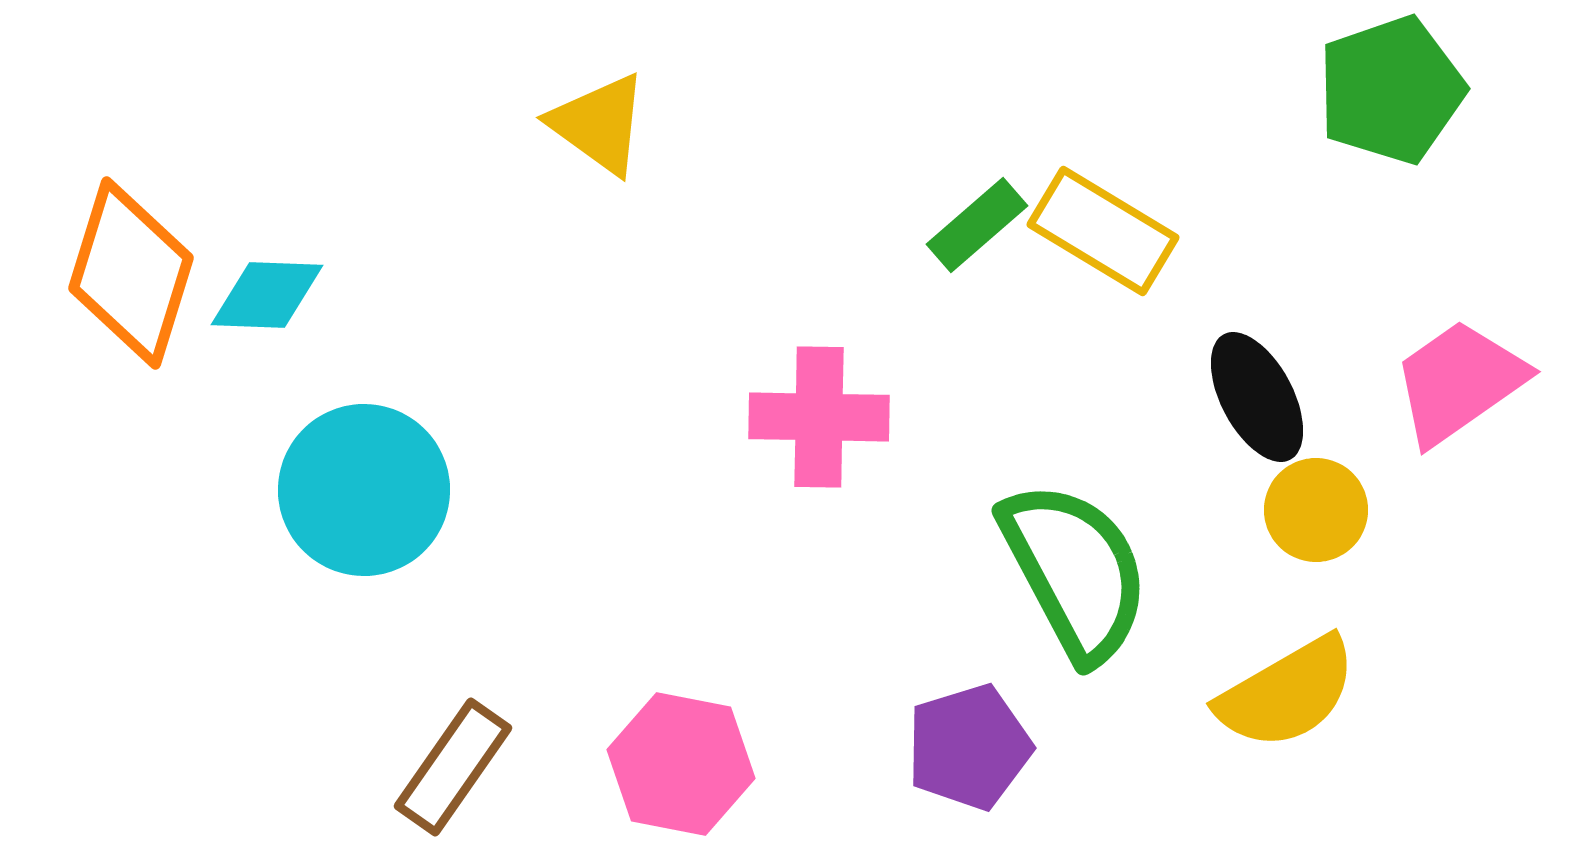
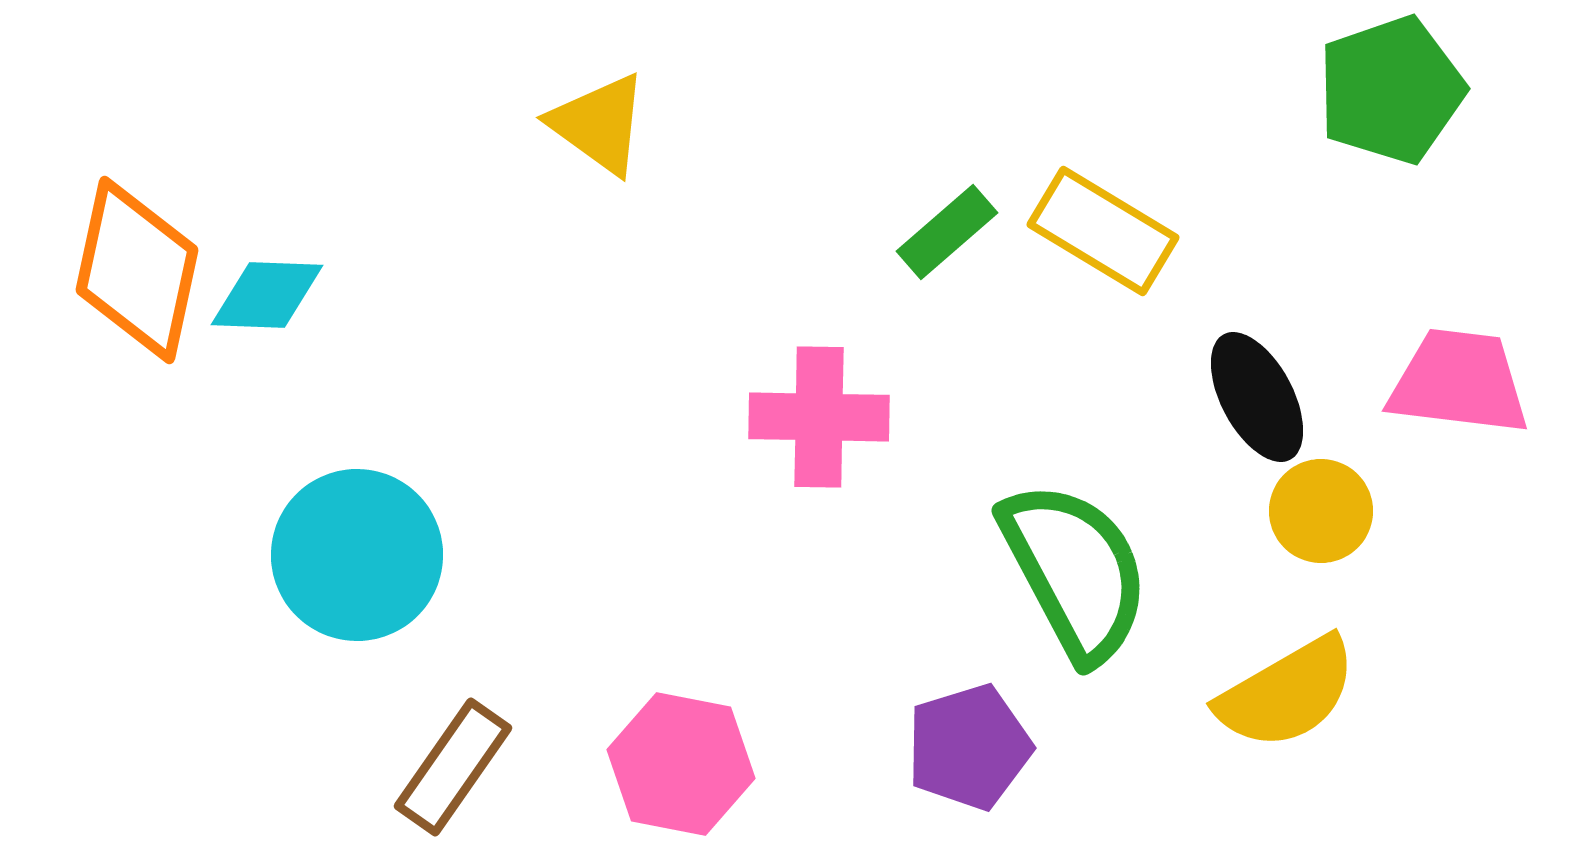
green rectangle: moved 30 px left, 7 px down
orange diamond: moved 6 px right, 3 px up; rotated 5 degrees counterclockwise
pink trapezoid: rotated 42 degrees clockwise
cyan circle: moved 7 px left, 65 px down
yellow circle: moved 5 px right, 1 px down
